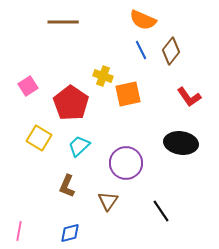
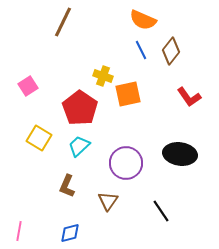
brown line: rotated 64 degrees counterclockwise
red pentagon: moved 9 px right, 5 px down
black ellipse: moved 1 px left, 11 px down
